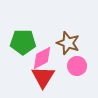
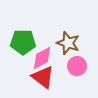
red triangle: rotated 25 degrees counterclockwise
